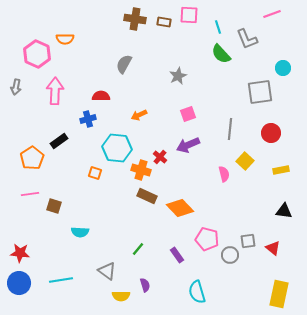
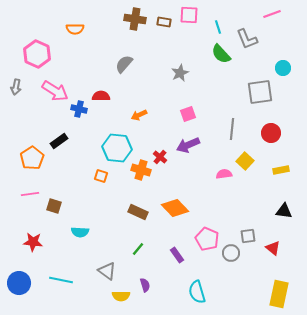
orange semicircle at (65, 39): moved 10 px right, 10 px up
gray semicircle at (124, 64): rotated 12 degrees clockwise
gray star at (178, 76): moved 2 px right, 3 px up
pink arrow at (55, 91): rotated 120 degrees clockwise
blue cross at (88, 119): moved 9 px left, 10 px up; rotated 28 degrees clockwise
gray line at (230, 129): moved 2 px right
orange square at (95, 173): moved 6 px right, 3 px down
pink semicircle at (224, 174): rotated 84 degrees counterclockwise
brown rectangle at (147, 196): moved 9 px left, 16 px down
orange diamond at (180, 208): moved 5 px left
pink pentagon at (207, 239): rotated 10 degrees clockwise
gray square at (248, 241): moved 5 px up
red star at (20, 253): moved 13 px right, 11 px up
gray circle at (230, 255): moved 1 px right, 2 px up
cyan line at (61, 280): rotated 20 degrees clockwise
